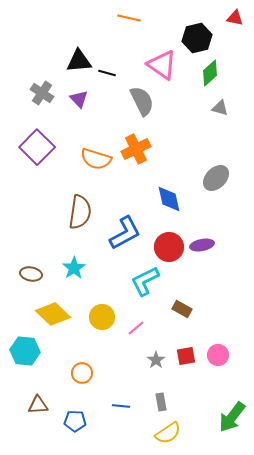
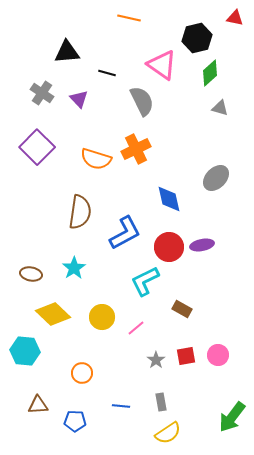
black triangle: moved 12 px left, 9 px up
